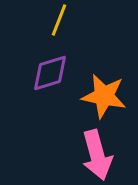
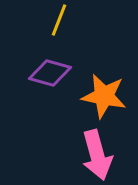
purple diamond: rotated 33 degrees clockwise
